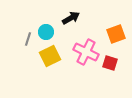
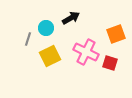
cyan circle: moved 4 px up
